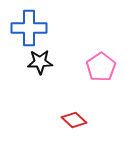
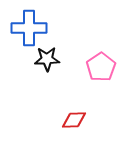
black star: moved 7 px right, 3 px up
red diamond: rotated 45 degrees counterclockwise
